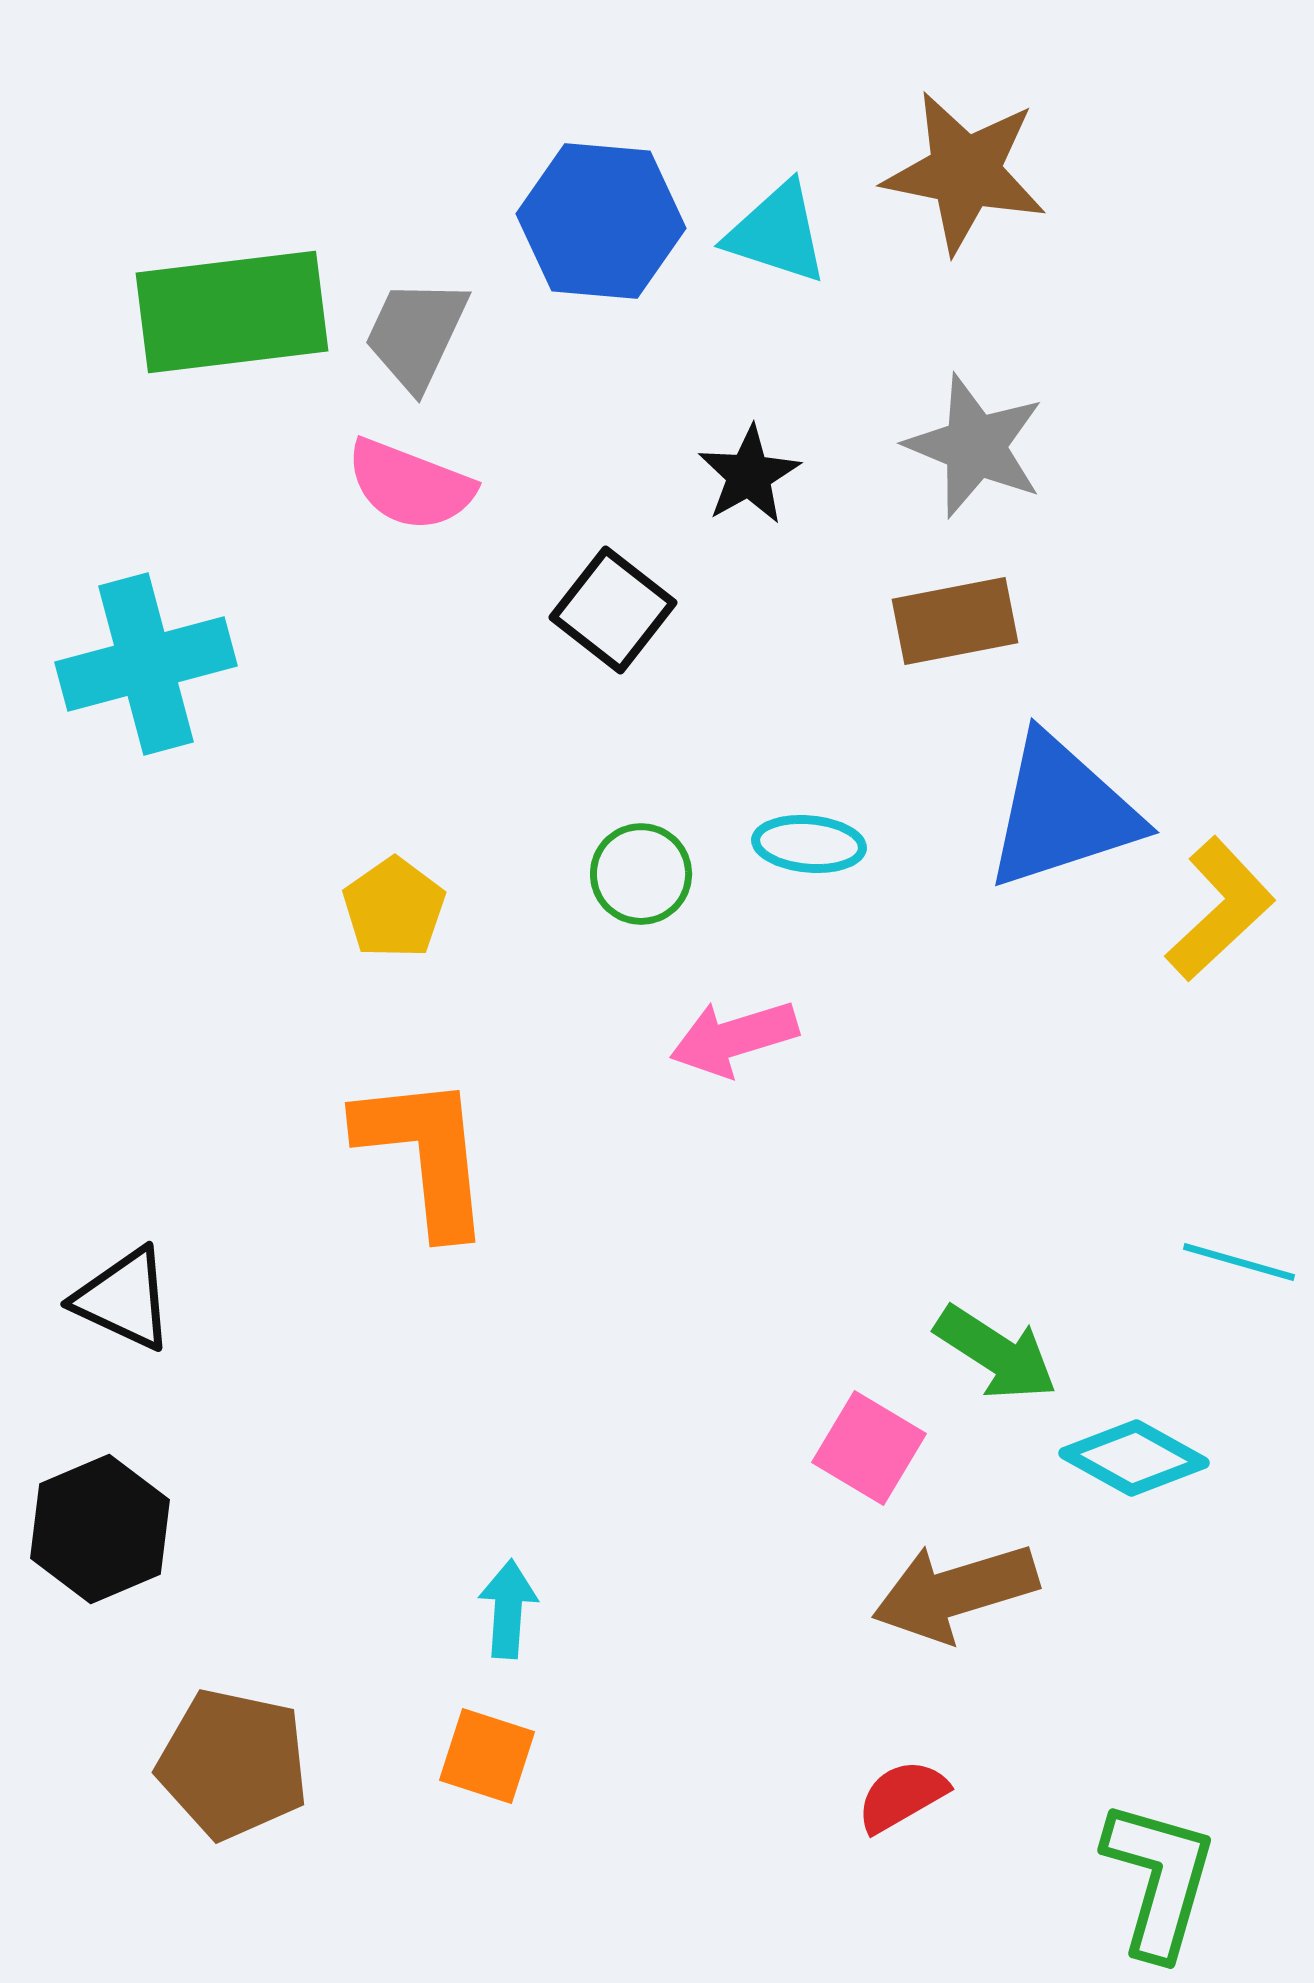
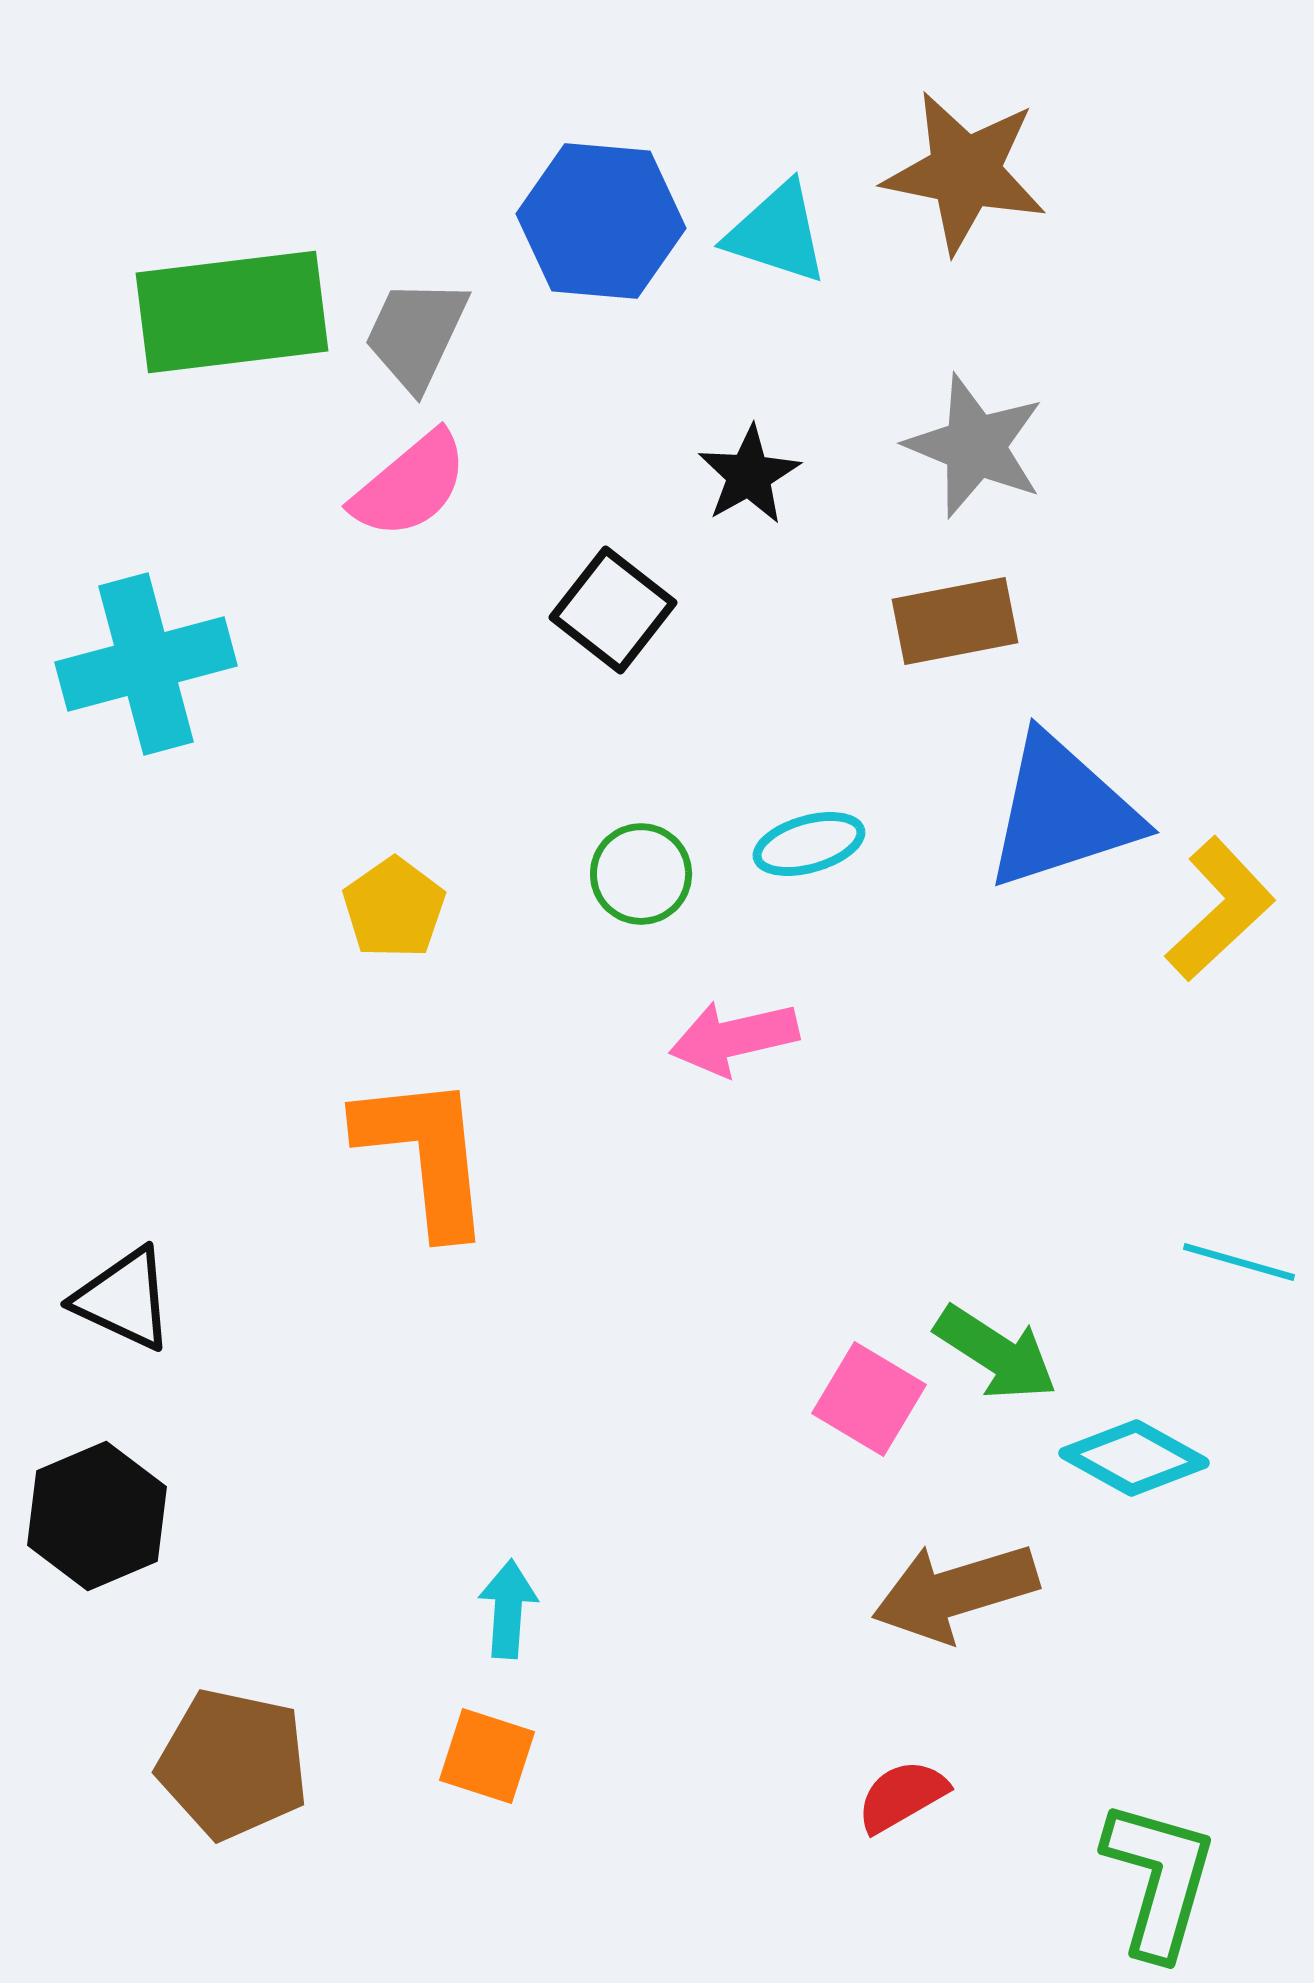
pink semicircle: rotated 61 degrees counterclockwise
cyan ellipse: rotated 21 degrees counterclockwise
pink arrow: rotated 4 degrees clockwise
pink square: moved 49 px up
black hexagon: moved 3 px left, 13 px up
